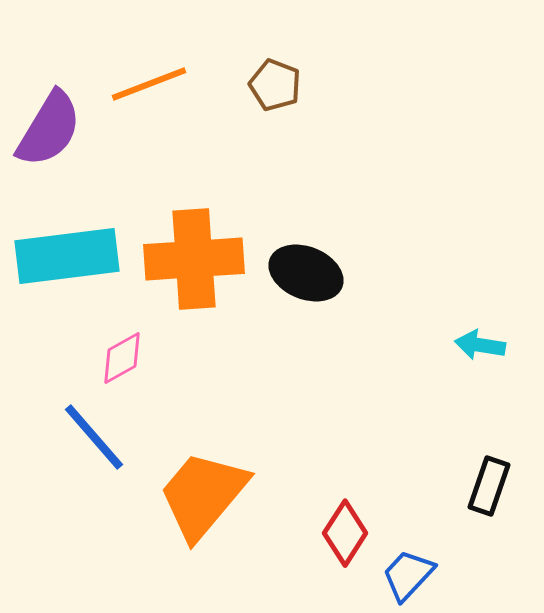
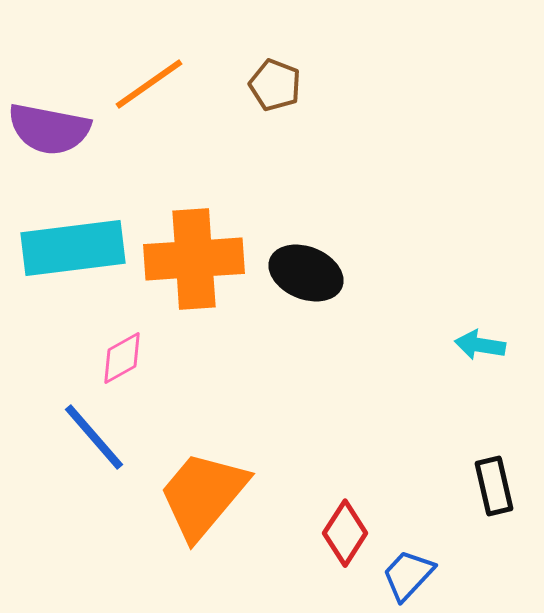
orange line: rotated 14 degrees counterclockwise
purple semicircle: rotated 70 degrees clockwise
cyan rectangle: moved 6 px right, 8 px up
black rectangle: moved 5 px right; rotated 32 degrees counterclockwise
